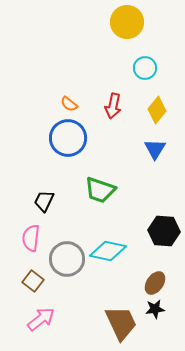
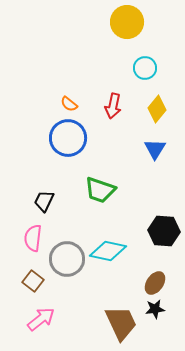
yellow diamond: moved 1 px up
pink semicircle: moved 2 px right
